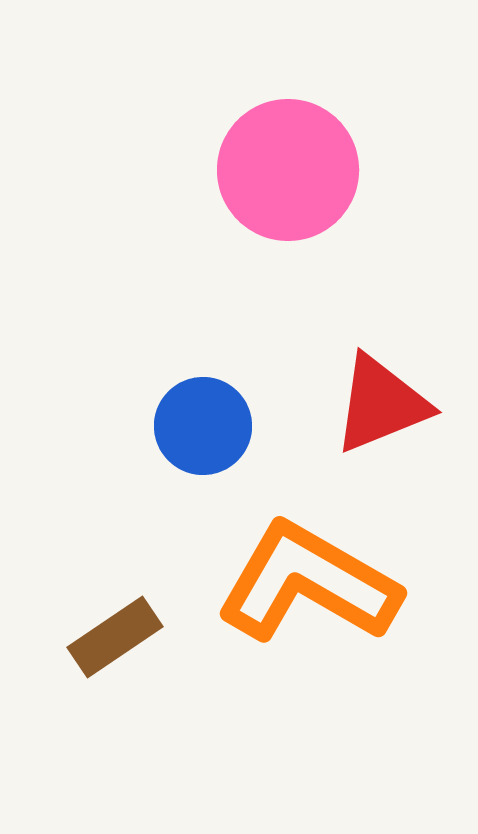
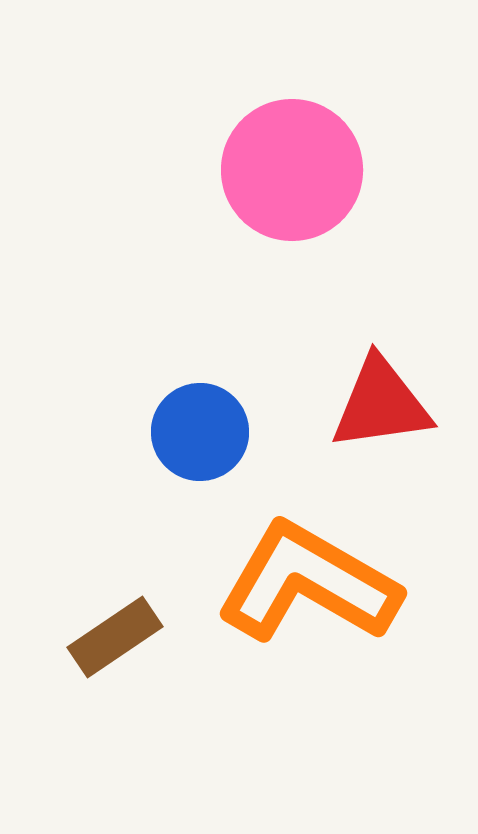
pink circle: moved 4 px right
red triangle: rotated 14 degrees clockwise
blue circle: moved 3 px left, 6 px down
